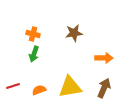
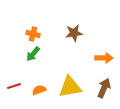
green arrow: moved 1 px left; rotated 21 degrees clockwise
red line: moved 1 px right
